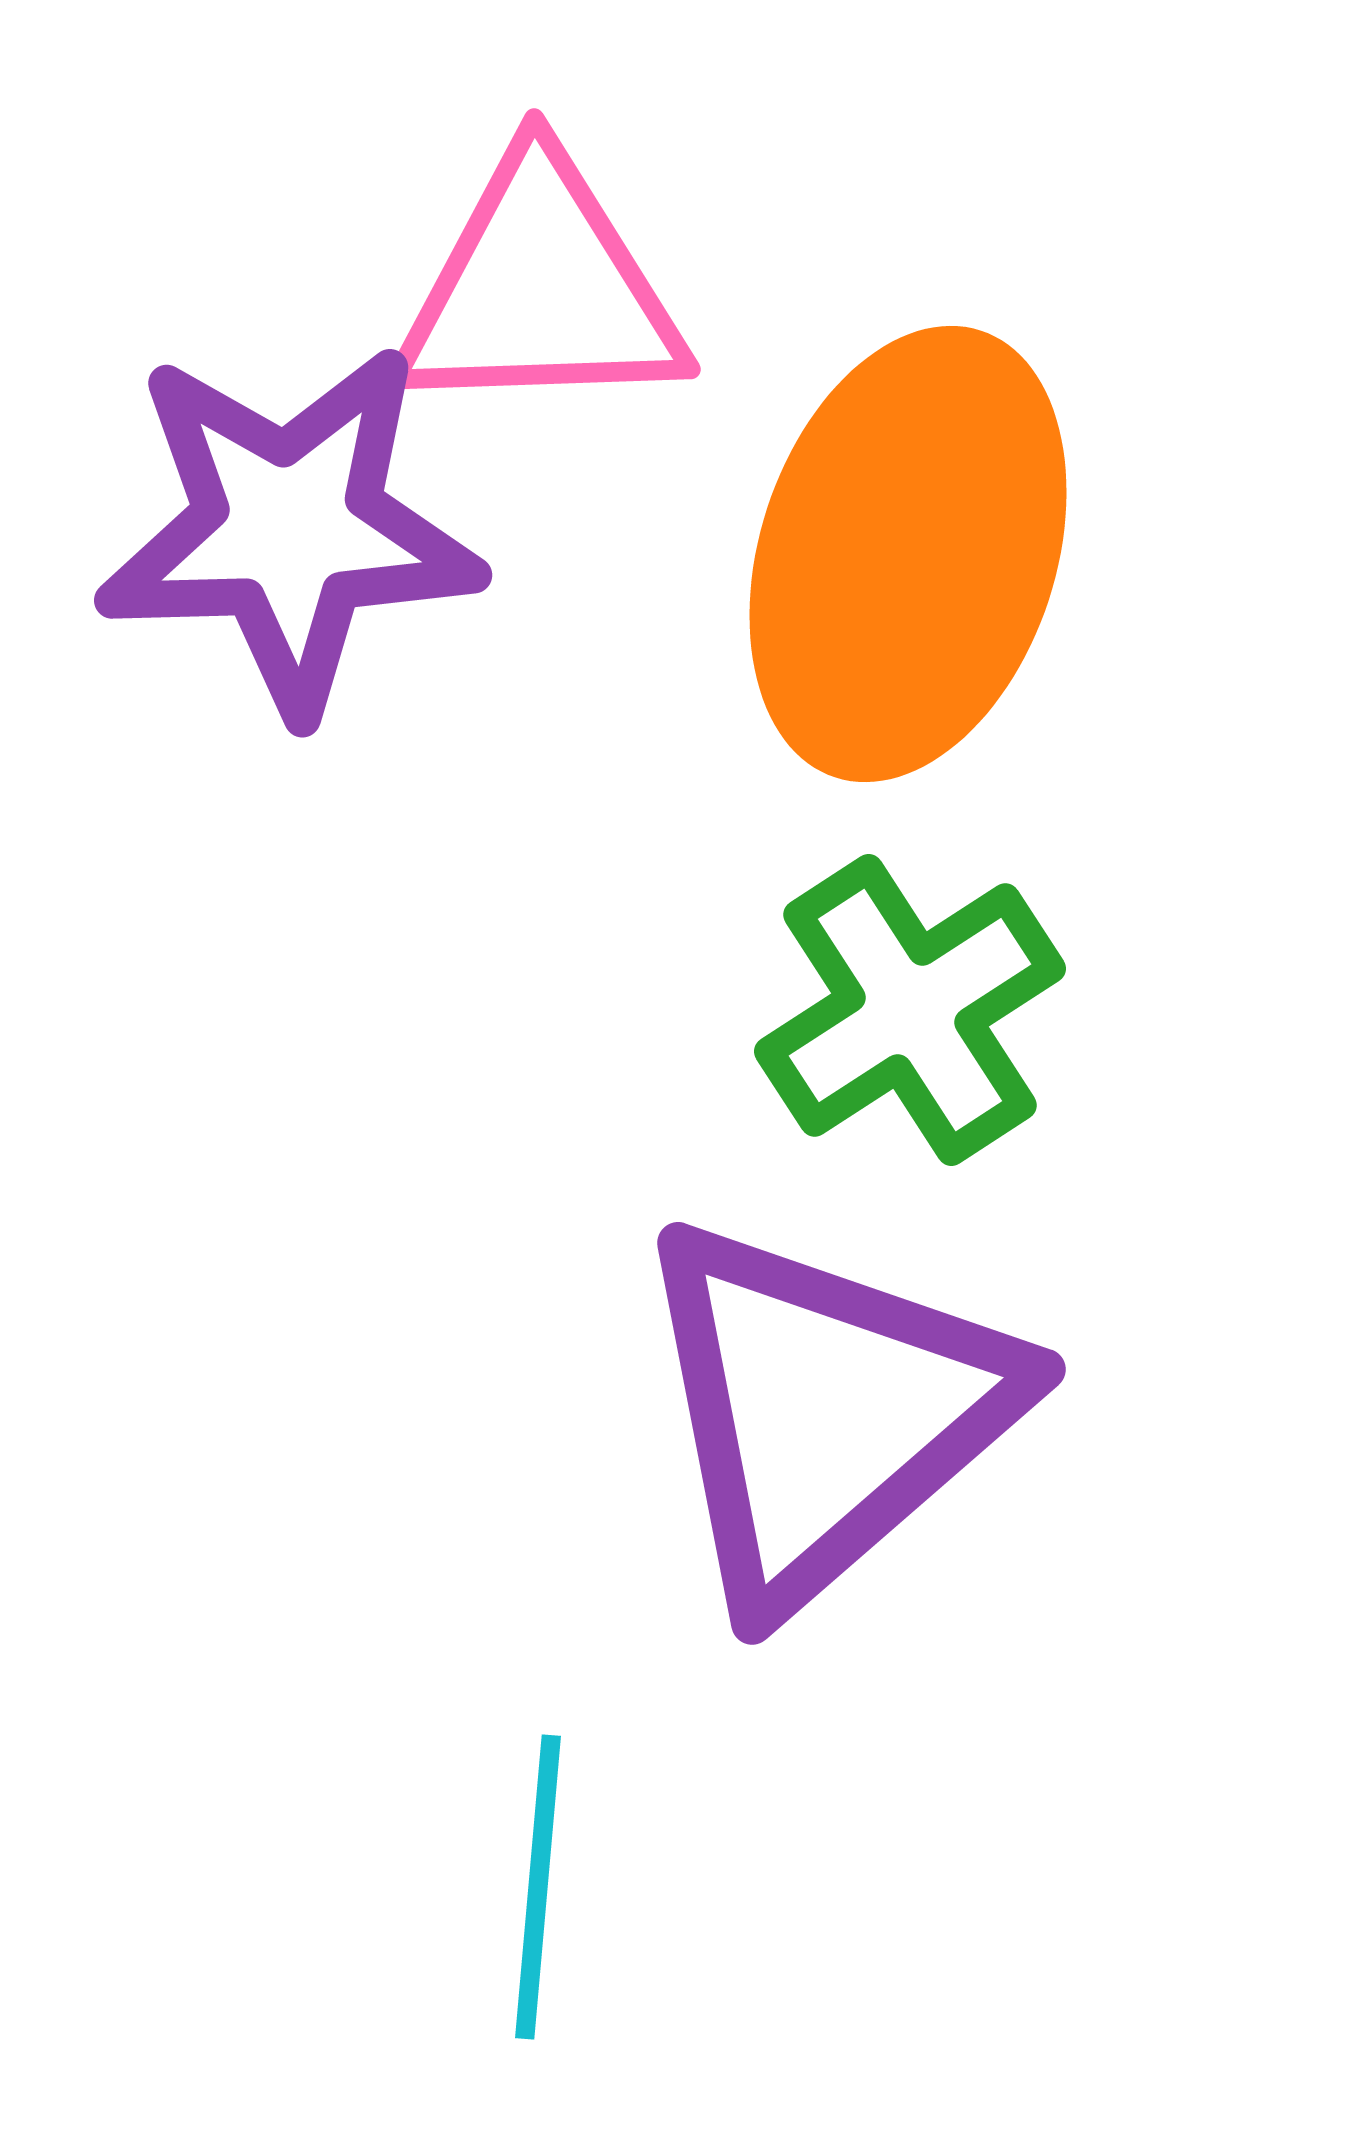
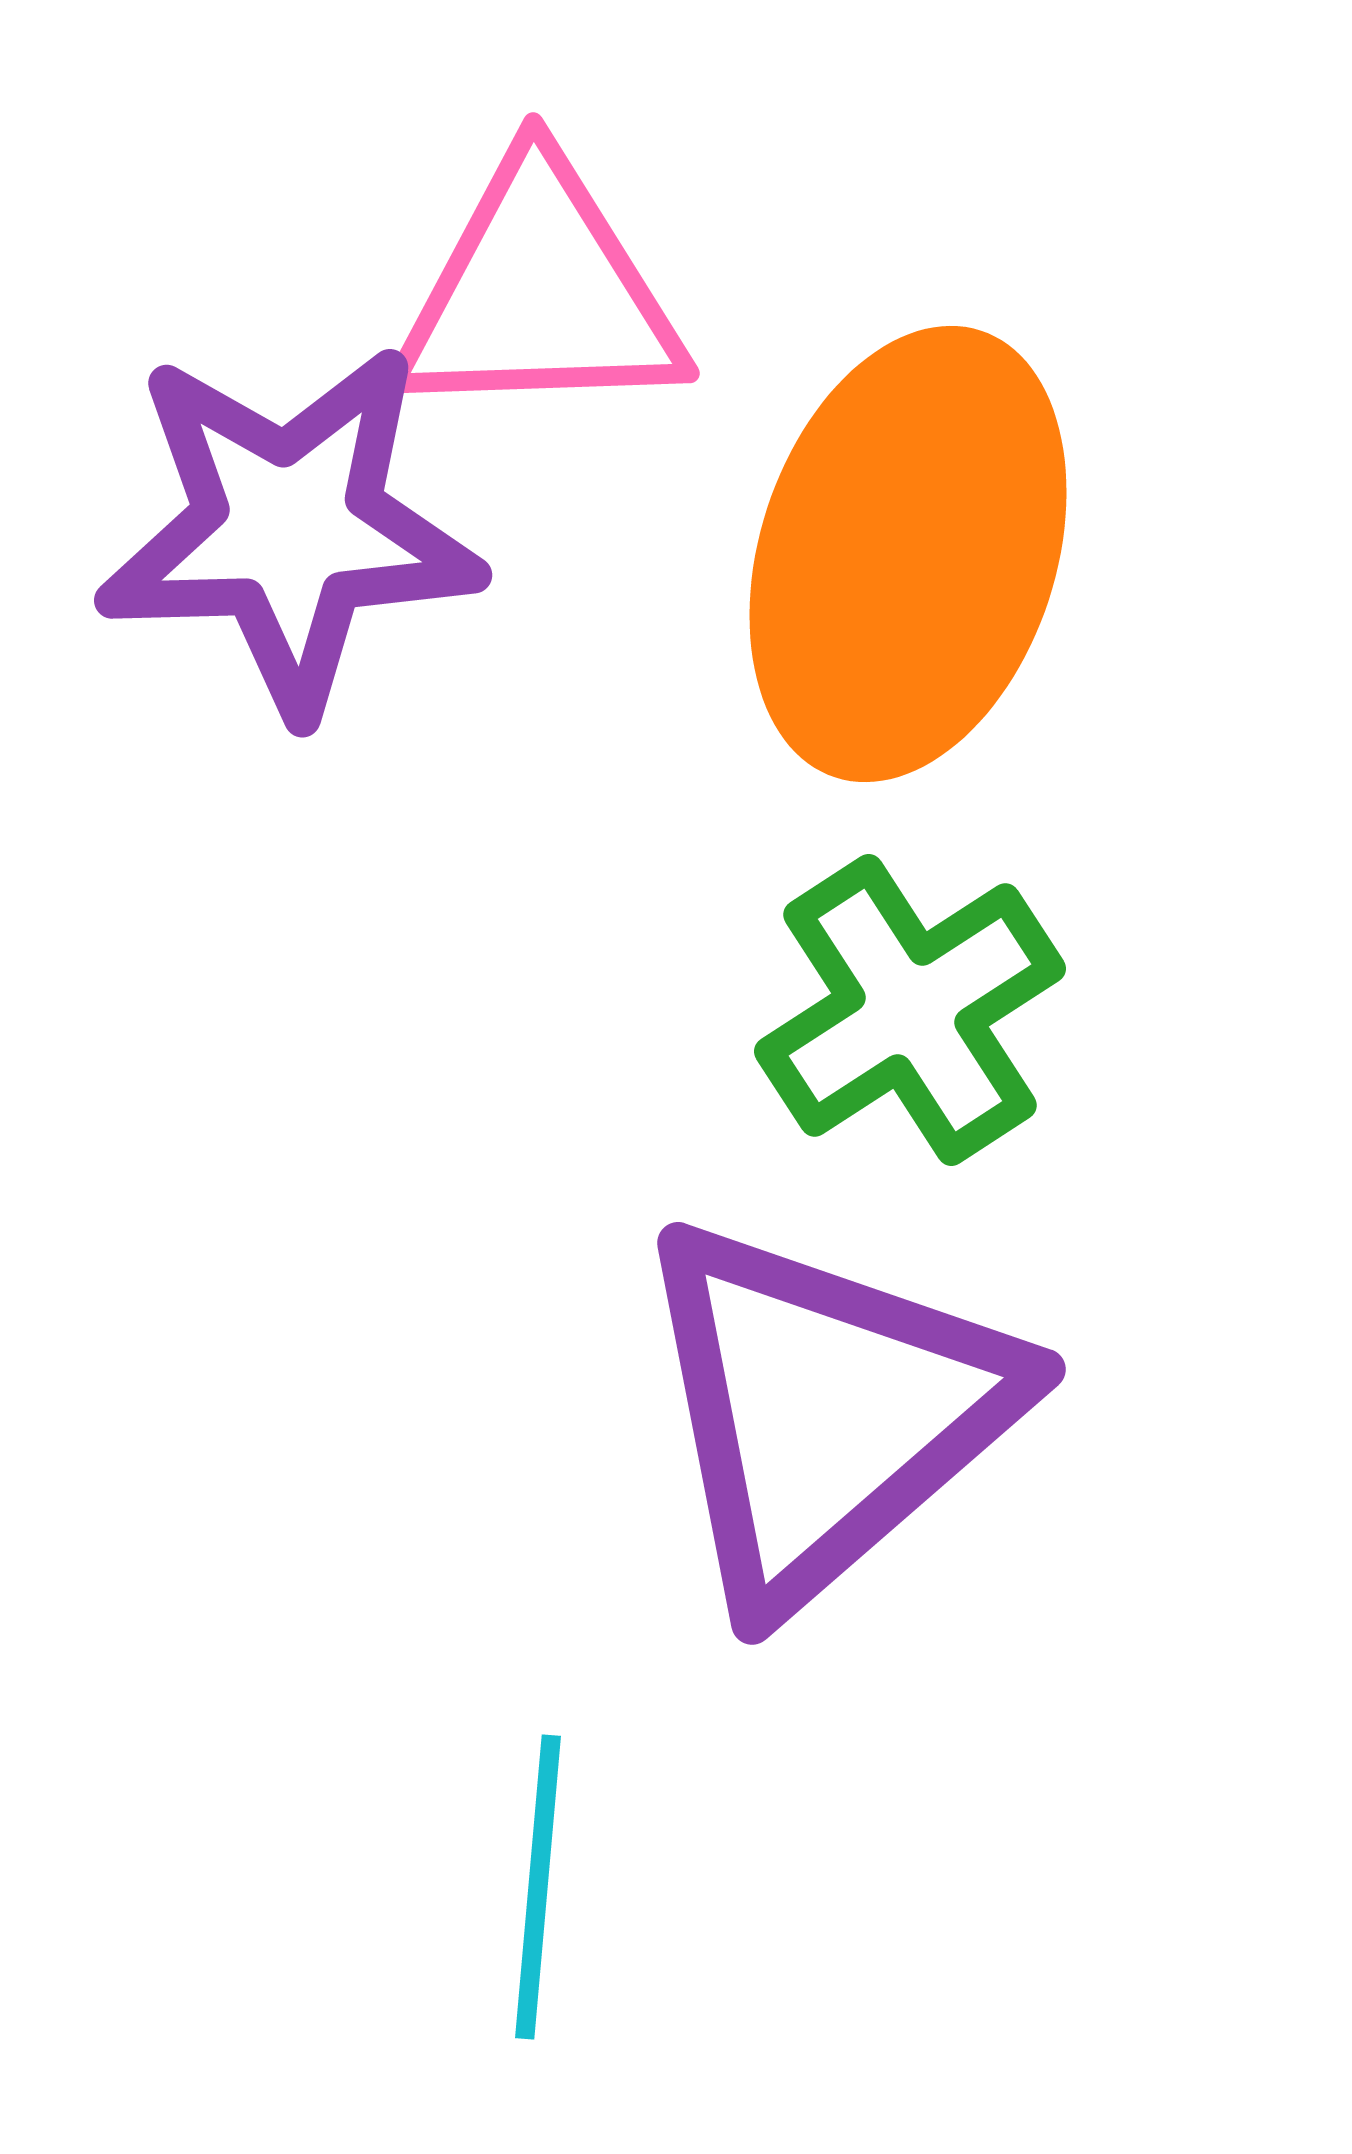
pink triangle: moved 1 px left, 4 px down
